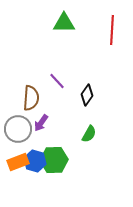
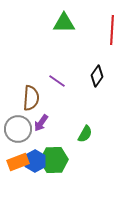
purple line: rotated 12 degrees counterclockwise
black diamond: moved 10 px right, 19 px up
green semicircle: moved 4 px left
blue hexagon: rotated 15 degrees clockwise
